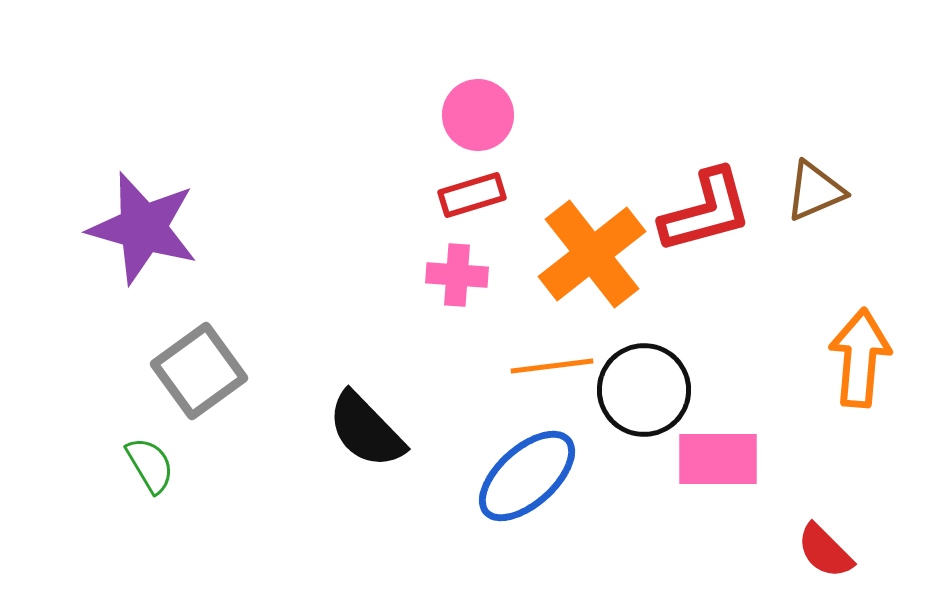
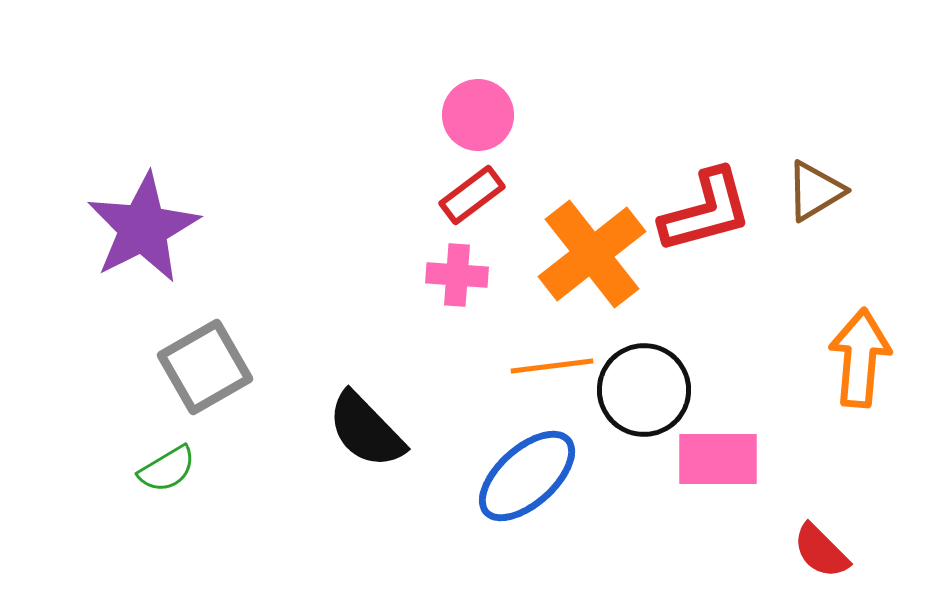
brown triangle: rotated 8 degrees counterclockwise
red rectangle: rotated 20 degrees counterclockwise
purple star: rotated 29 degrees clockwise
gray square: moved 6 px right, 4 px up; rotated 6 degrees clockwise
green semicircle: moved 17 px right, 4 px down; rotated 90 degrees clockwise
red semicircle: moved 4 px left
